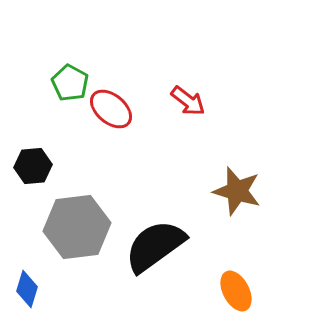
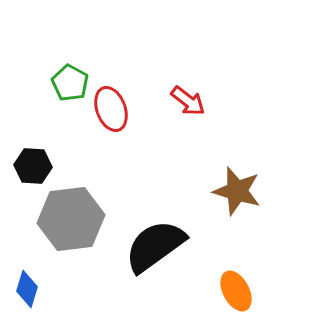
red ellipse: rotated 30 degrees clockwise
black hexagon: rotated 9 degrees clockwise
gray hexagon: moved 6 px left, 8 px up
